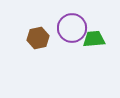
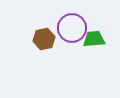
brown hexagon: moved 6 px right, 1 px down
